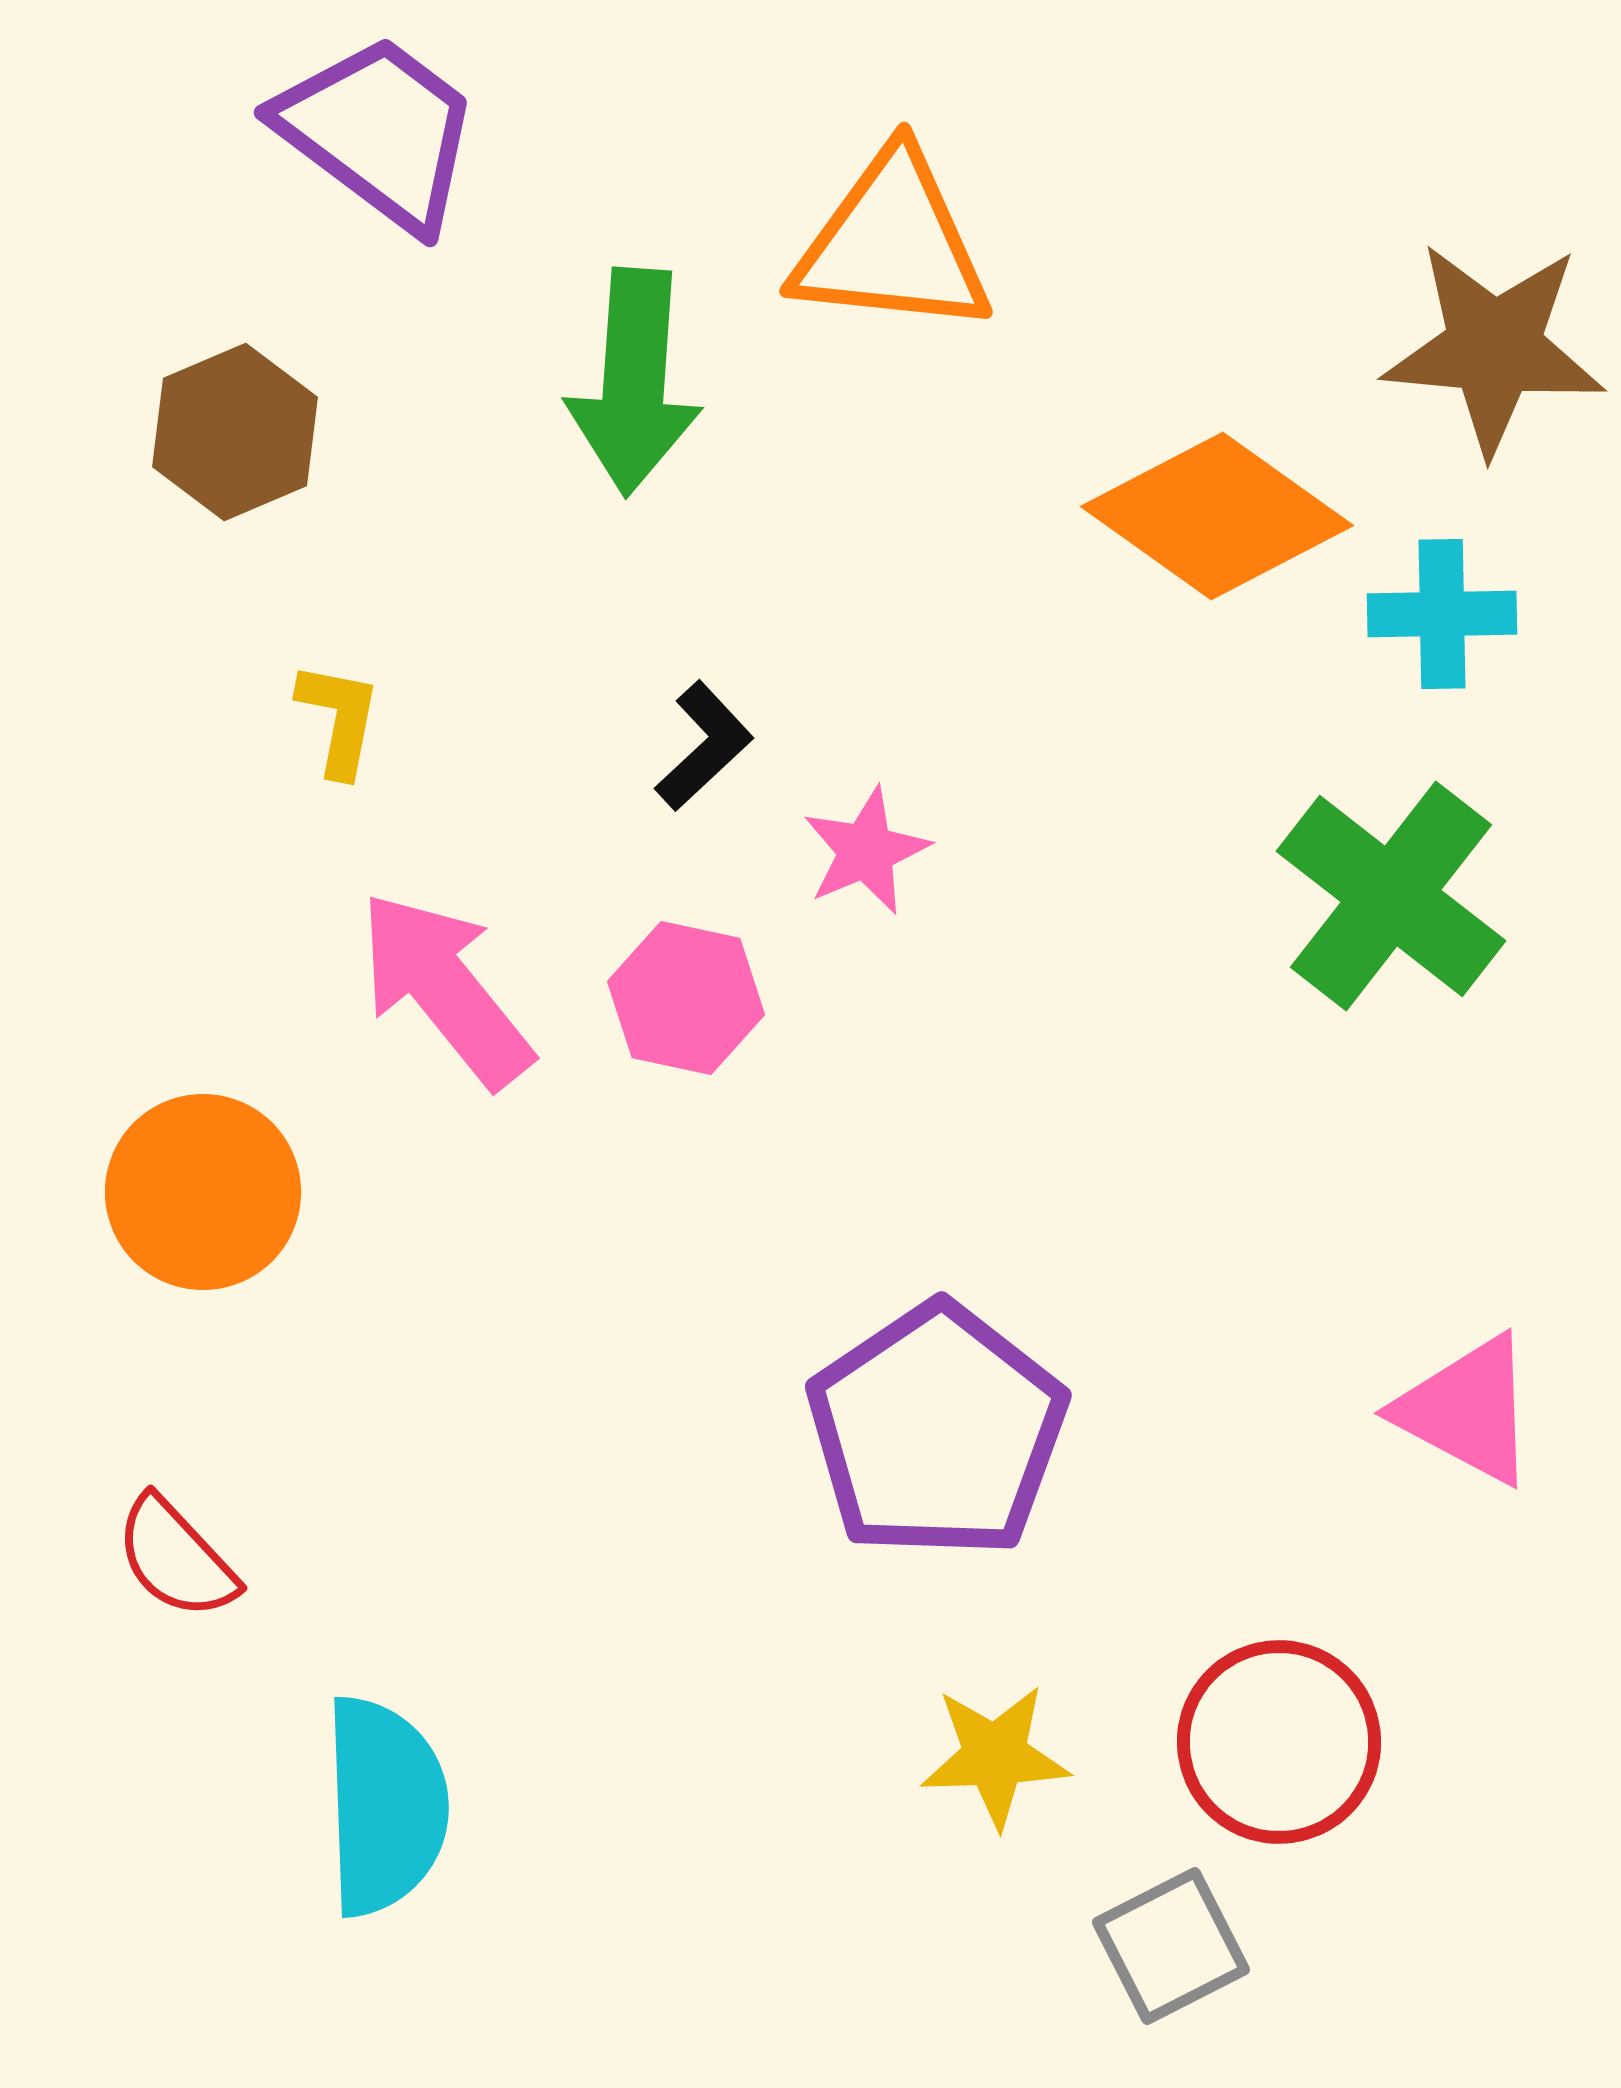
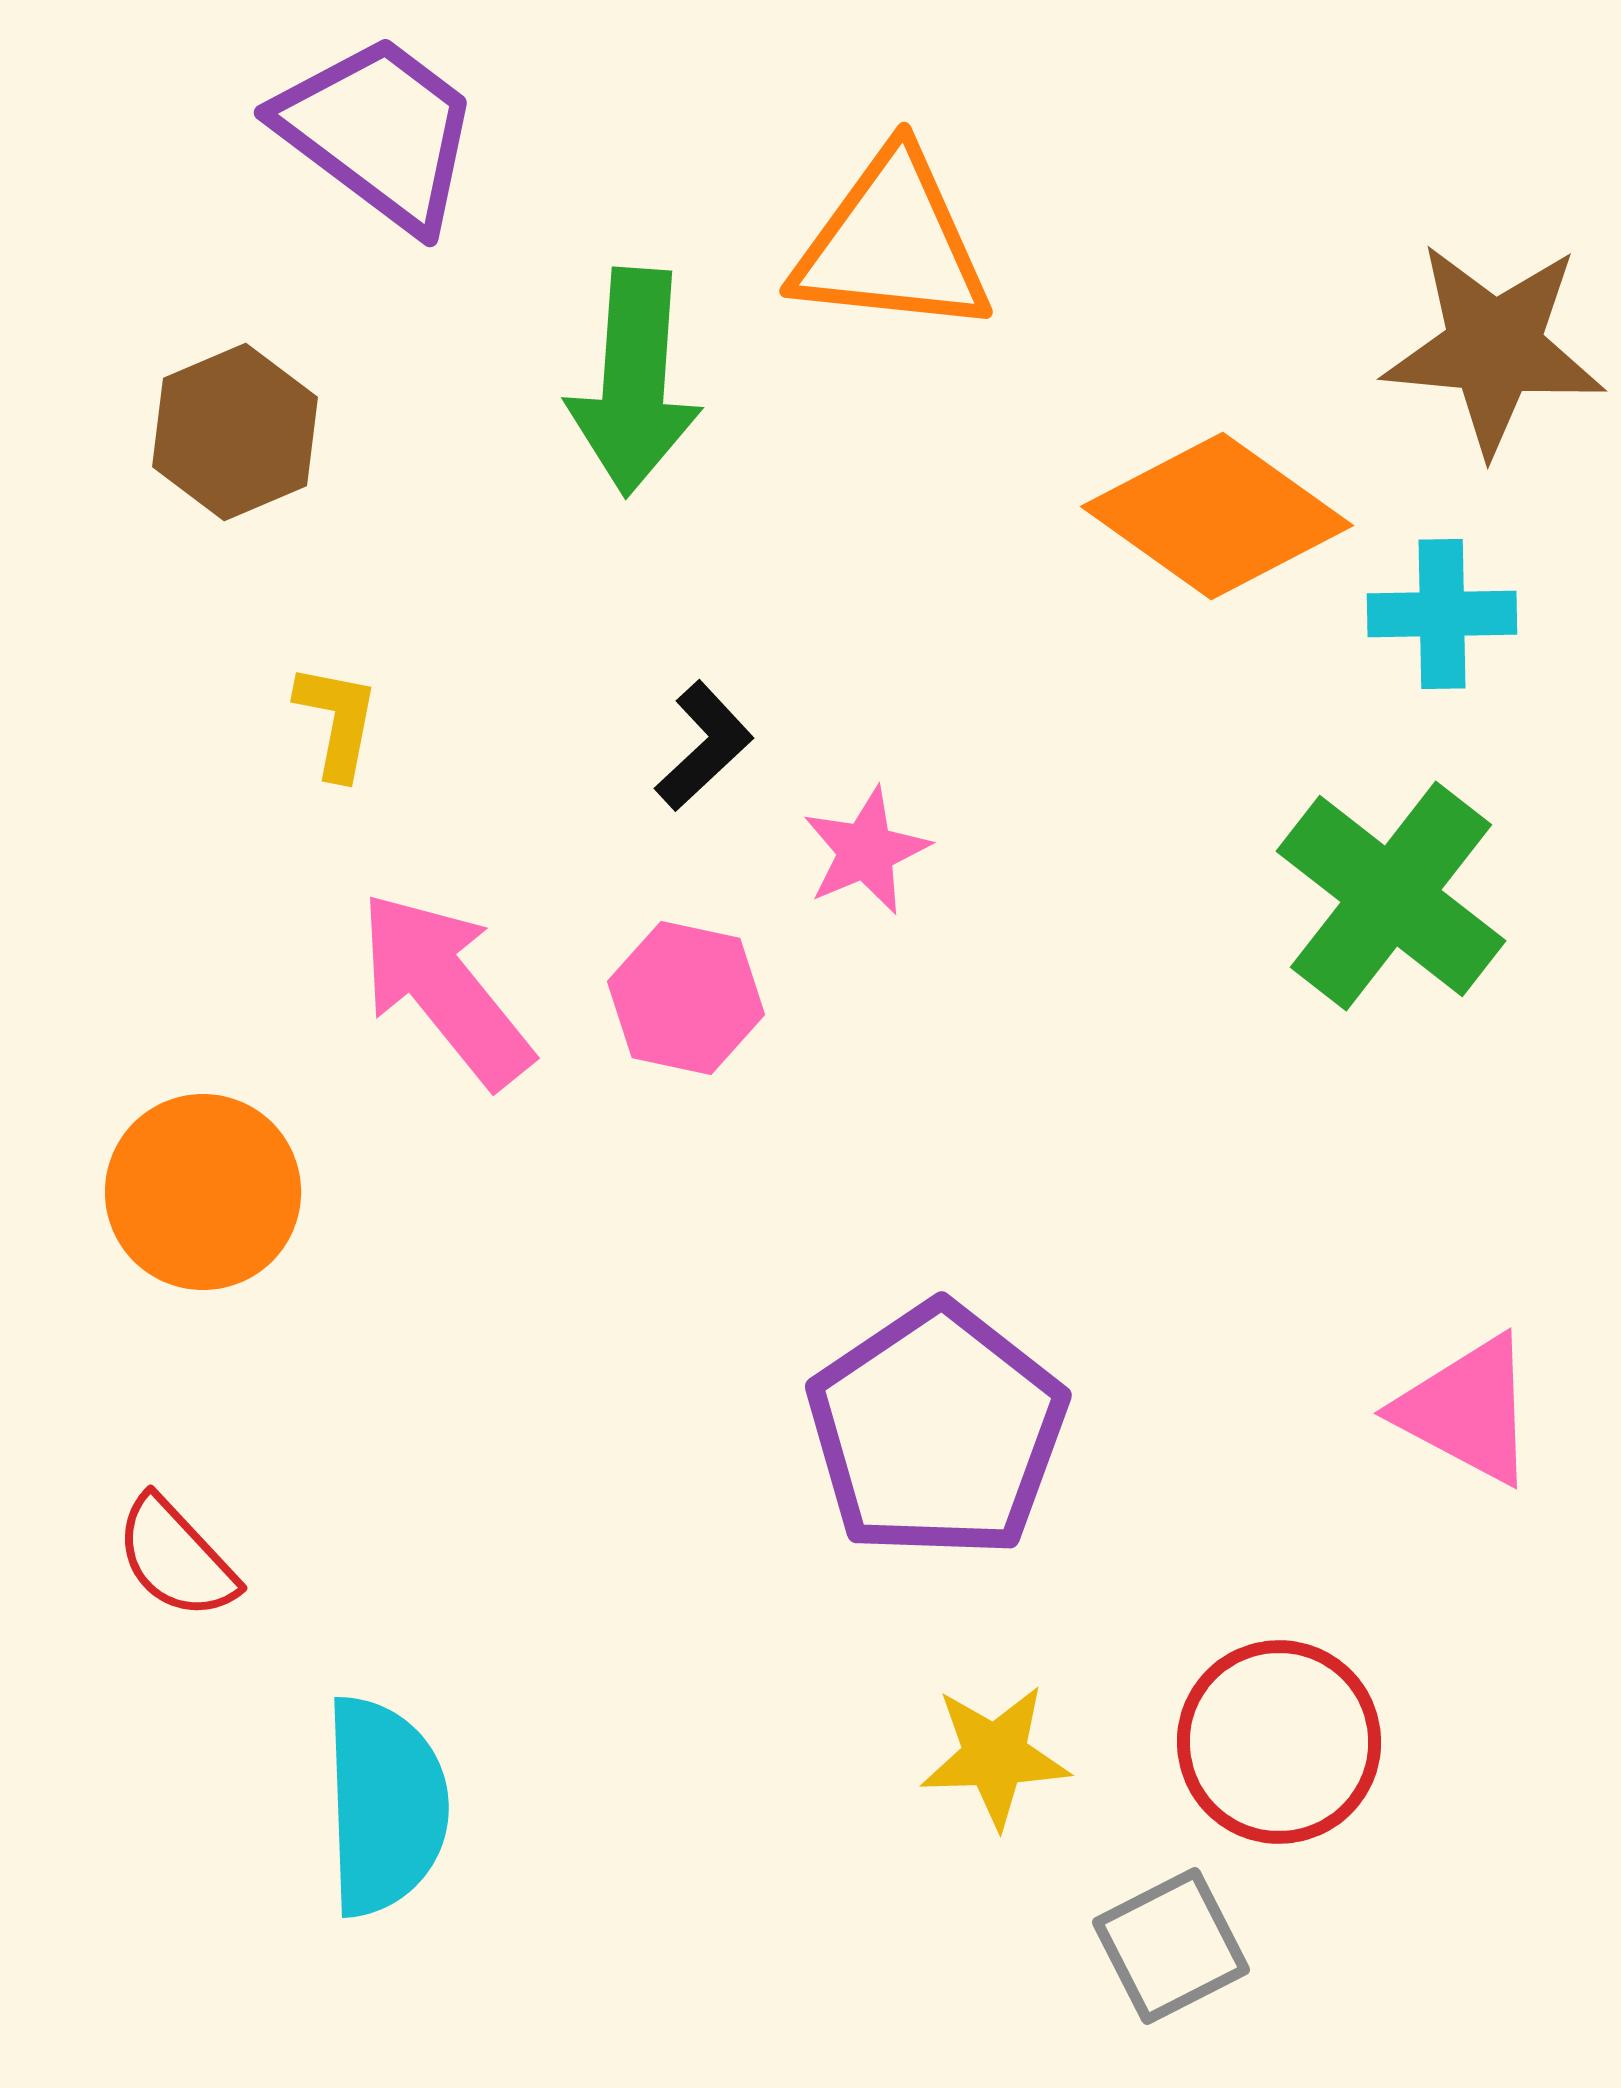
yellow L-shape: moved 2 px left, 2 px down
